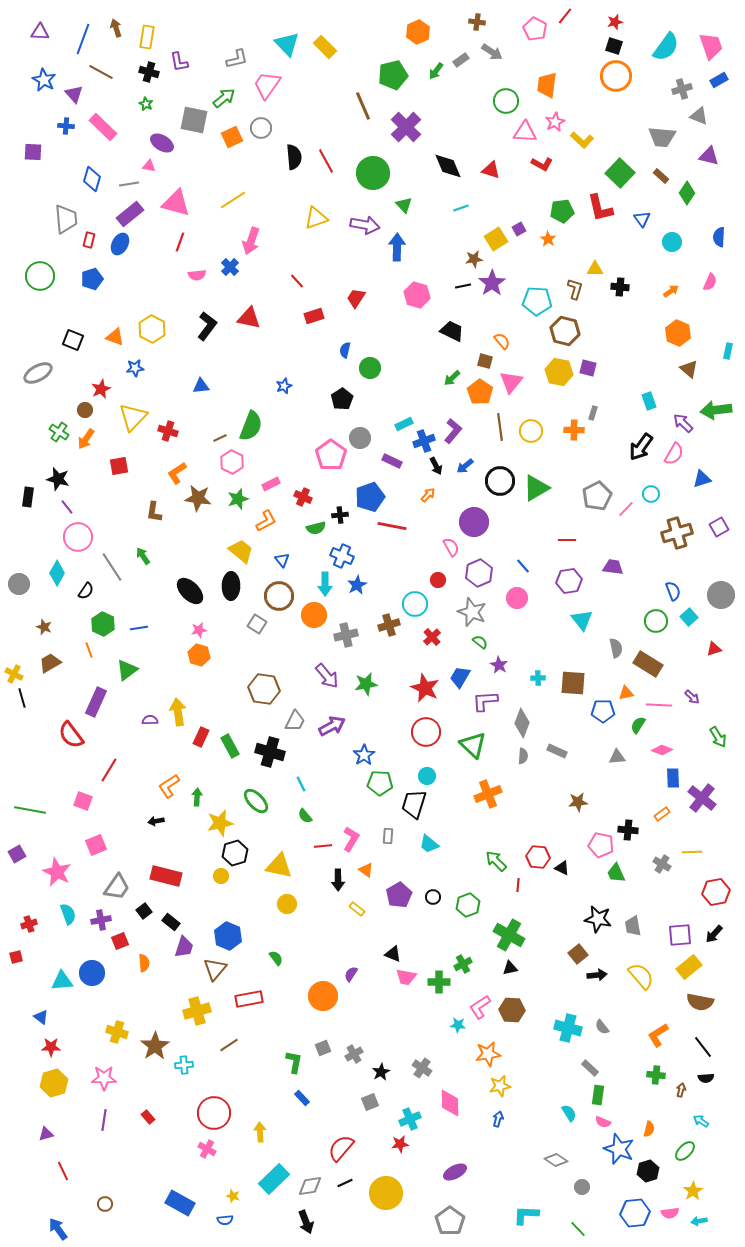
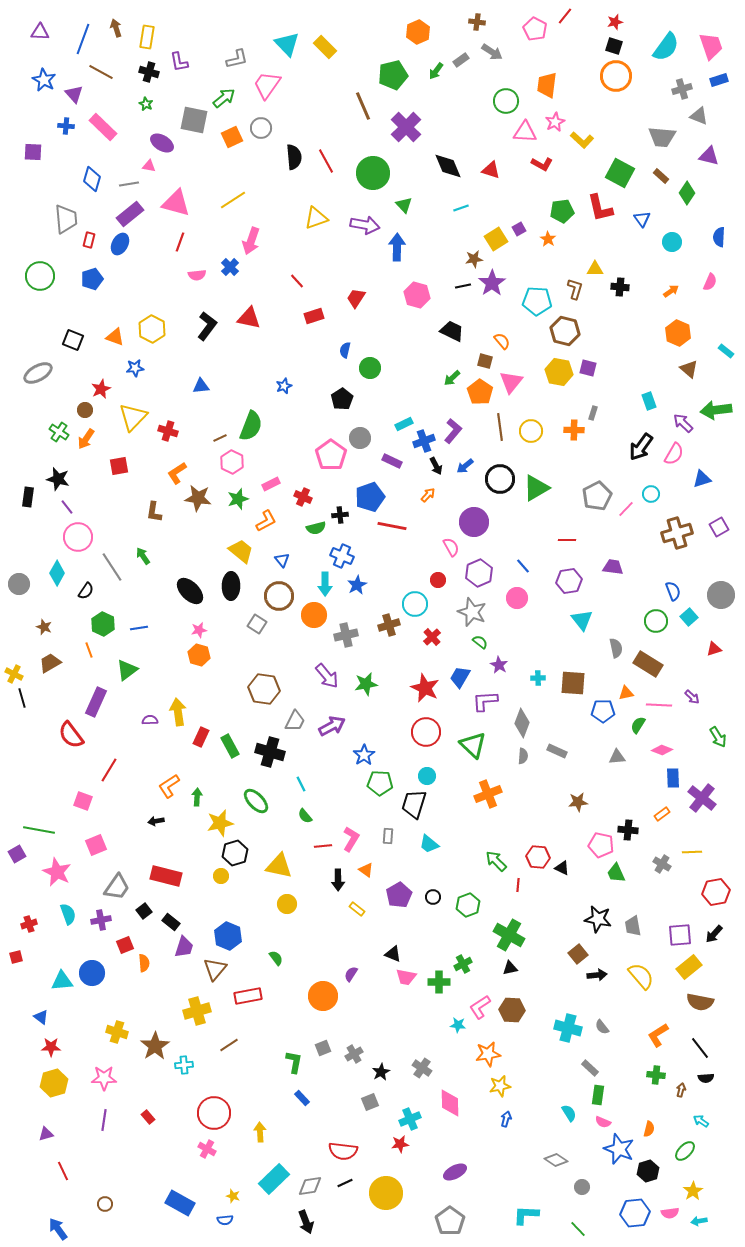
blue rectangle at (719, 80): rotated 12 degrees clockwise
green square at (620, 173): rotated 16 degrees counterclockwise
cyan rectangle at (728, 351): moved 2 px left; rotated 63 degrees counterclockwise
black circle at (500, 481): moved 2 px up
green line at (30, 810): moved 9 px right, 20 px down
red square at (120, 941): moved 5 px right, 4 px down
red rectangle at (249, 999): moved 1 px left, 3 px up
black line at (703, 1047): moved 3 px left, 1 px down
blue arrow at (498, 1119): moved 8 px right
red semicircle at (341, 1148): moved 2 px right, 3 px down; rotated 124 degrees counterclockwise
